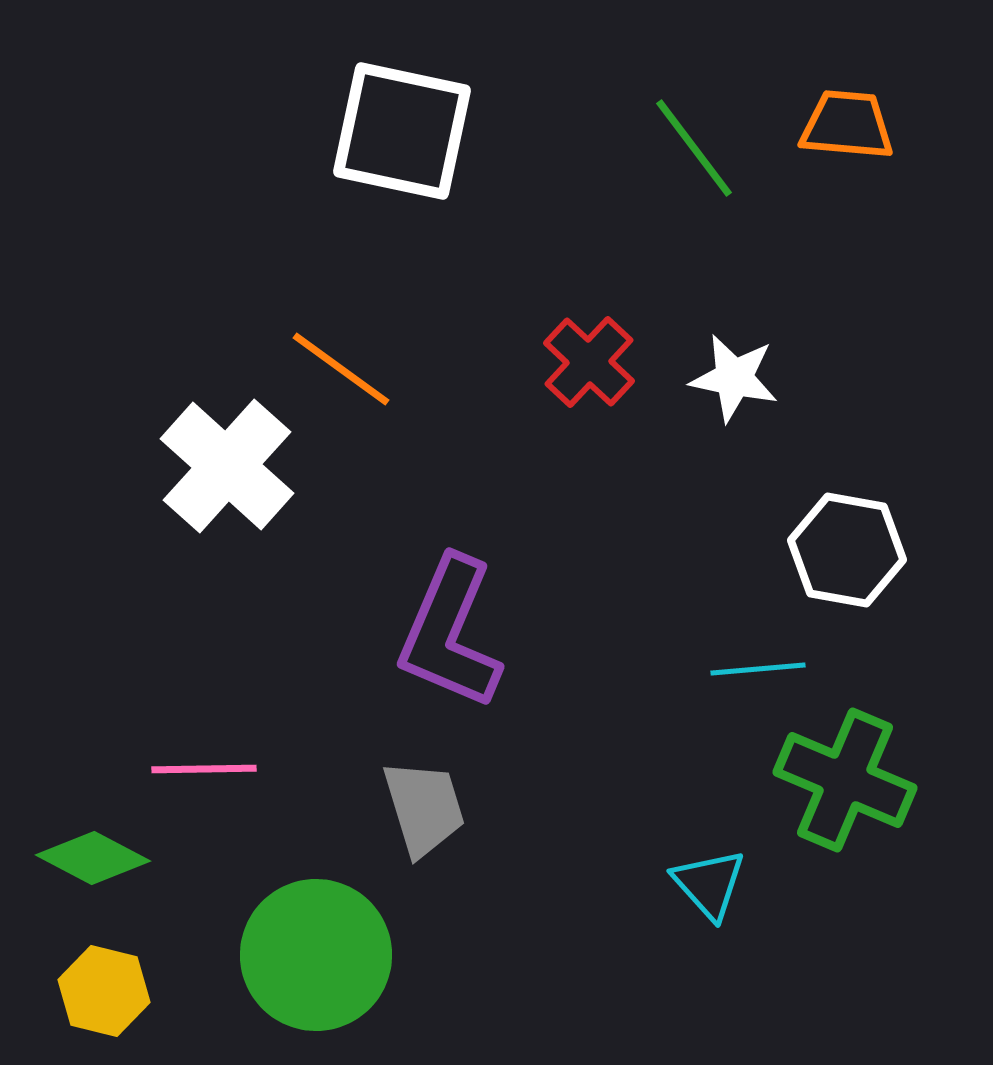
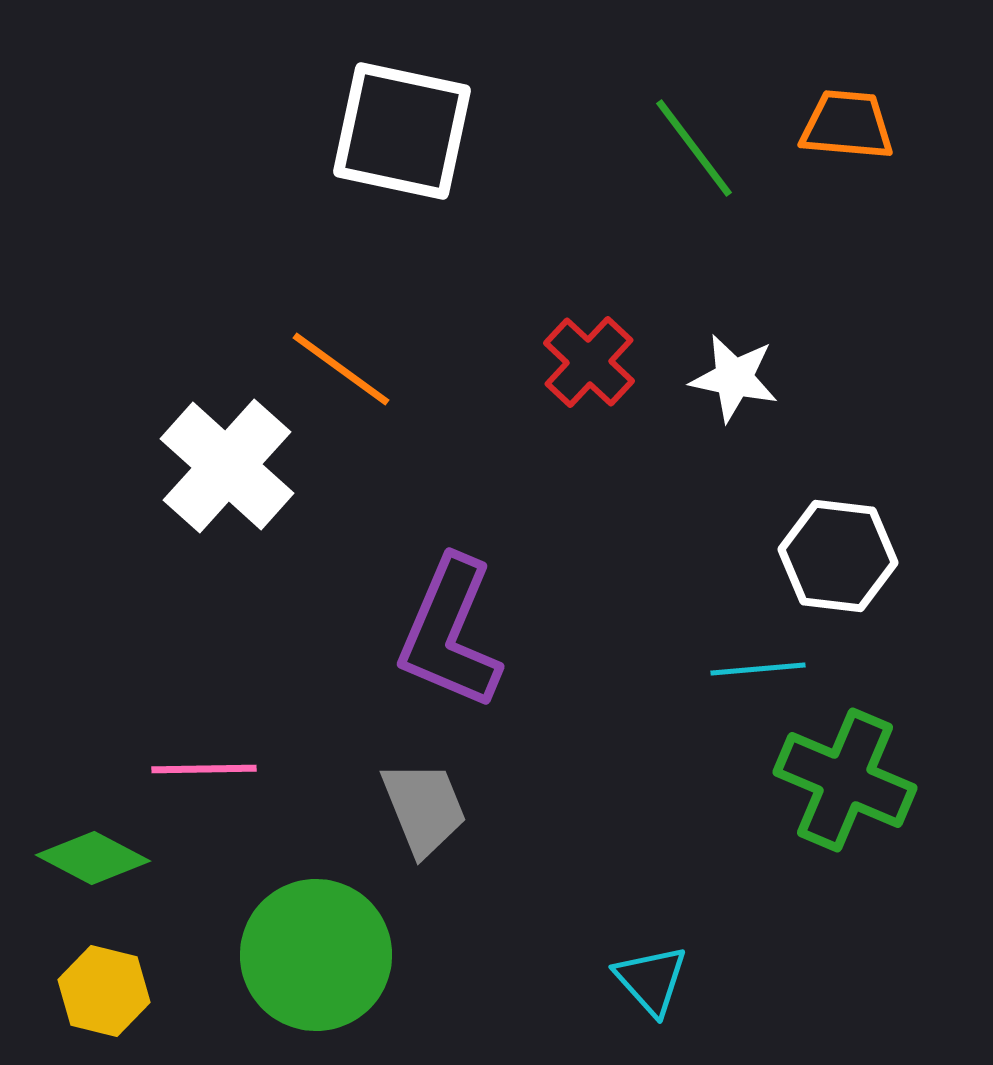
white hexagon: moved 9 px left, 6 px down; rotated 3 degrees counterclockwise
gray trapezoid: rotated 5 degrees counterclockwise
cyan triangle: moved 58 px left, 96 px down
